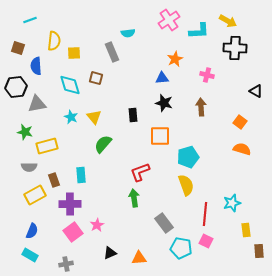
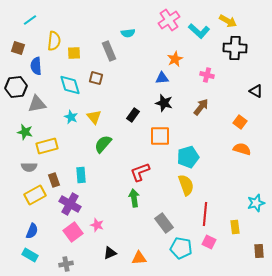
cyan line at (30, 20): rotated 16 degrees counterclockwise
cyan L-shape at (199, 31): rotated 45 degrees clockwise
gray rectangle at (112, 52): moved 3 px left, 1 px up
brown arrow at (201, 107): rotated 42 degrees clockwise
black rectangle at (133, 115): rotated 40 degrees clockwise
cyan star at (232, 203): moved 24 px right
purple cross at (70, 204): rotated 30 degrees clockwise
pink star at (97, 225): rotated 24 degrees counterclockwise
yellow rectangle at (246, 230): moved 11 px left, 3 px up
pink square at (206, 241): moved 3 px right, 1 px down
